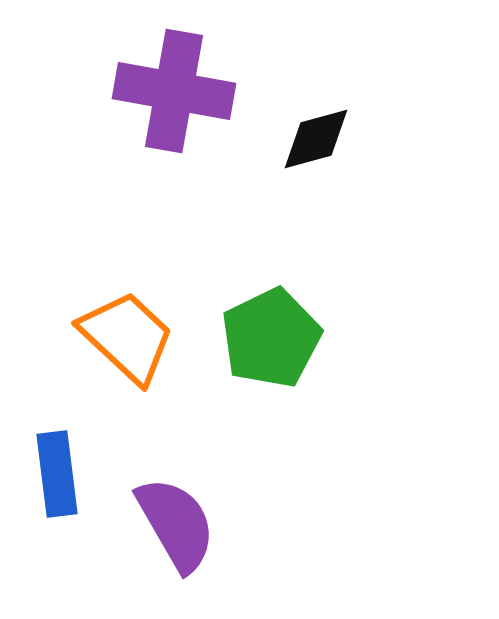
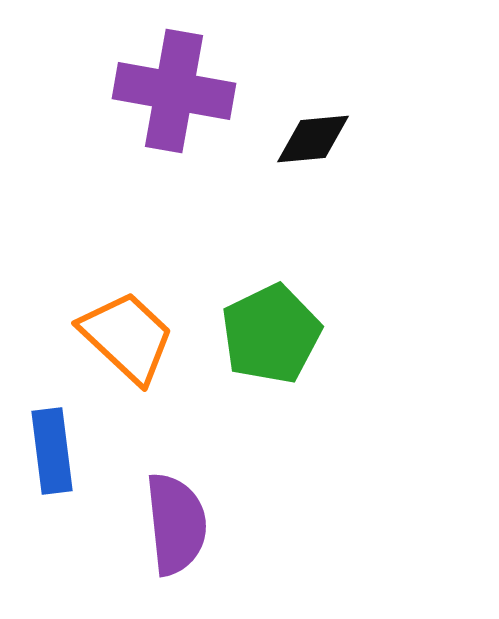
black diamond: moved 3 px left; rotated 10 degrees clockwise
green pentagon: moved 4 px up
blue rectangle: moved 5 px left, 23 px up
purple semicircle: rotated 24 degrees clockwise
